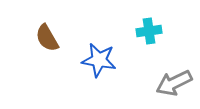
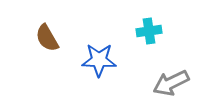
blue star: rotated 8 degrees counterclockwise
gray arrow: moved 3 px left
